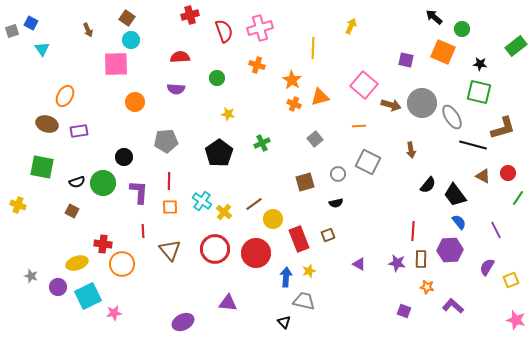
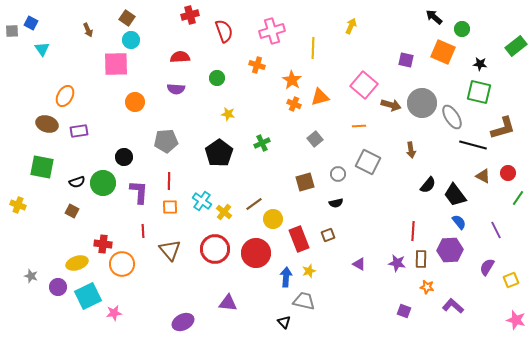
pink cross at (260, 28): moved 12 px right, 3 px down
gray square at (12, 31): rotated 16 degrees clockwise
